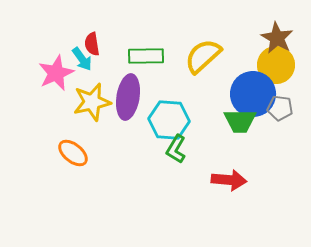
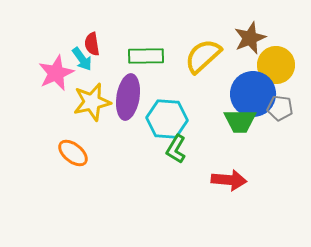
brown star: moved 27 px left; rotated 20 degrees clockwise
cyan hexagon: moved 2 px left, 1 px up
